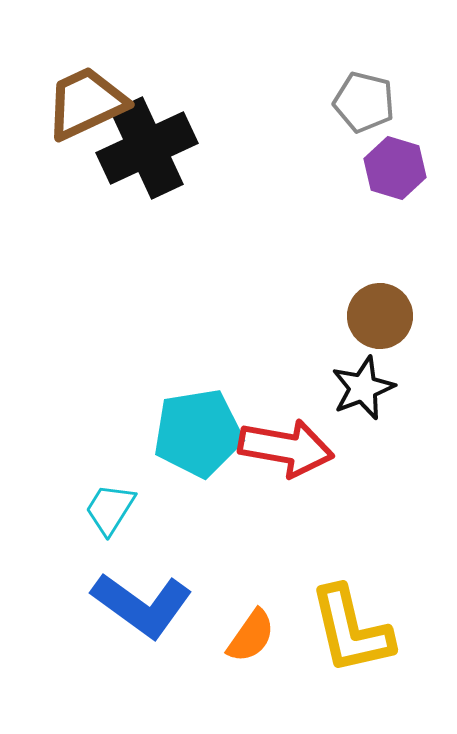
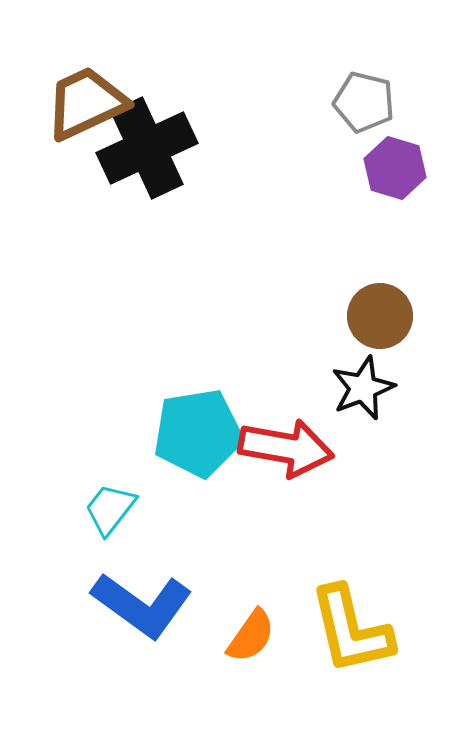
cyan trapezoid: rotated 6 degrees clockwise
